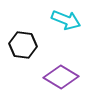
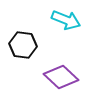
purple diamond: rotated 12 degrees clockwise
